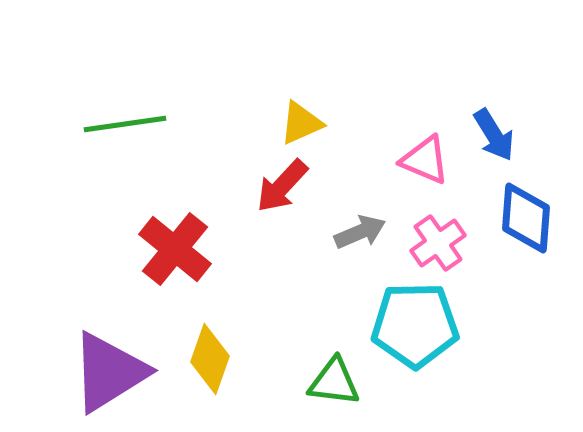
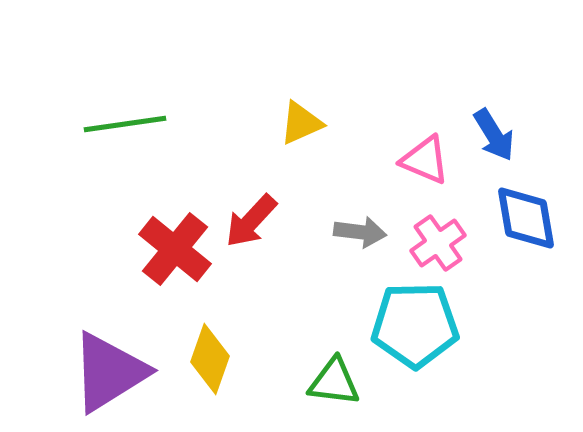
red arrow: moved 31 px left, 35 px down
blue diamond: rotated 14 degrees counterclockwise
gray arrow: rotated 30 degrees clockwise
